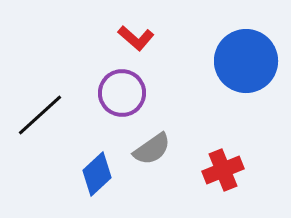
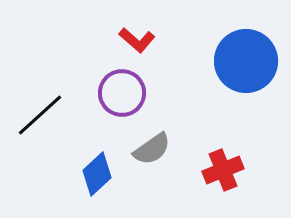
red L-shape: moved 1 px right, 2 px down
